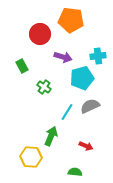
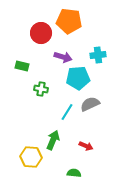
orange pentagon: moved 2 px left, 1 px down
red circle: moved 1 px right, 1 px up
cyan cross: moved 1 px up
green rectangle: rotated 48 degrees counterclockwise
cyan pentagon: moved 4 px left; rotated 10 degrees clockwise
green cross: moved 3 px left, 2 px down; rotated 24 degrees counterclockwise
gray semicircle: moved 2 px up
green arrow: moved 2 px right, 4 px down
green semicircle: moved 1 px left, 1 px down
